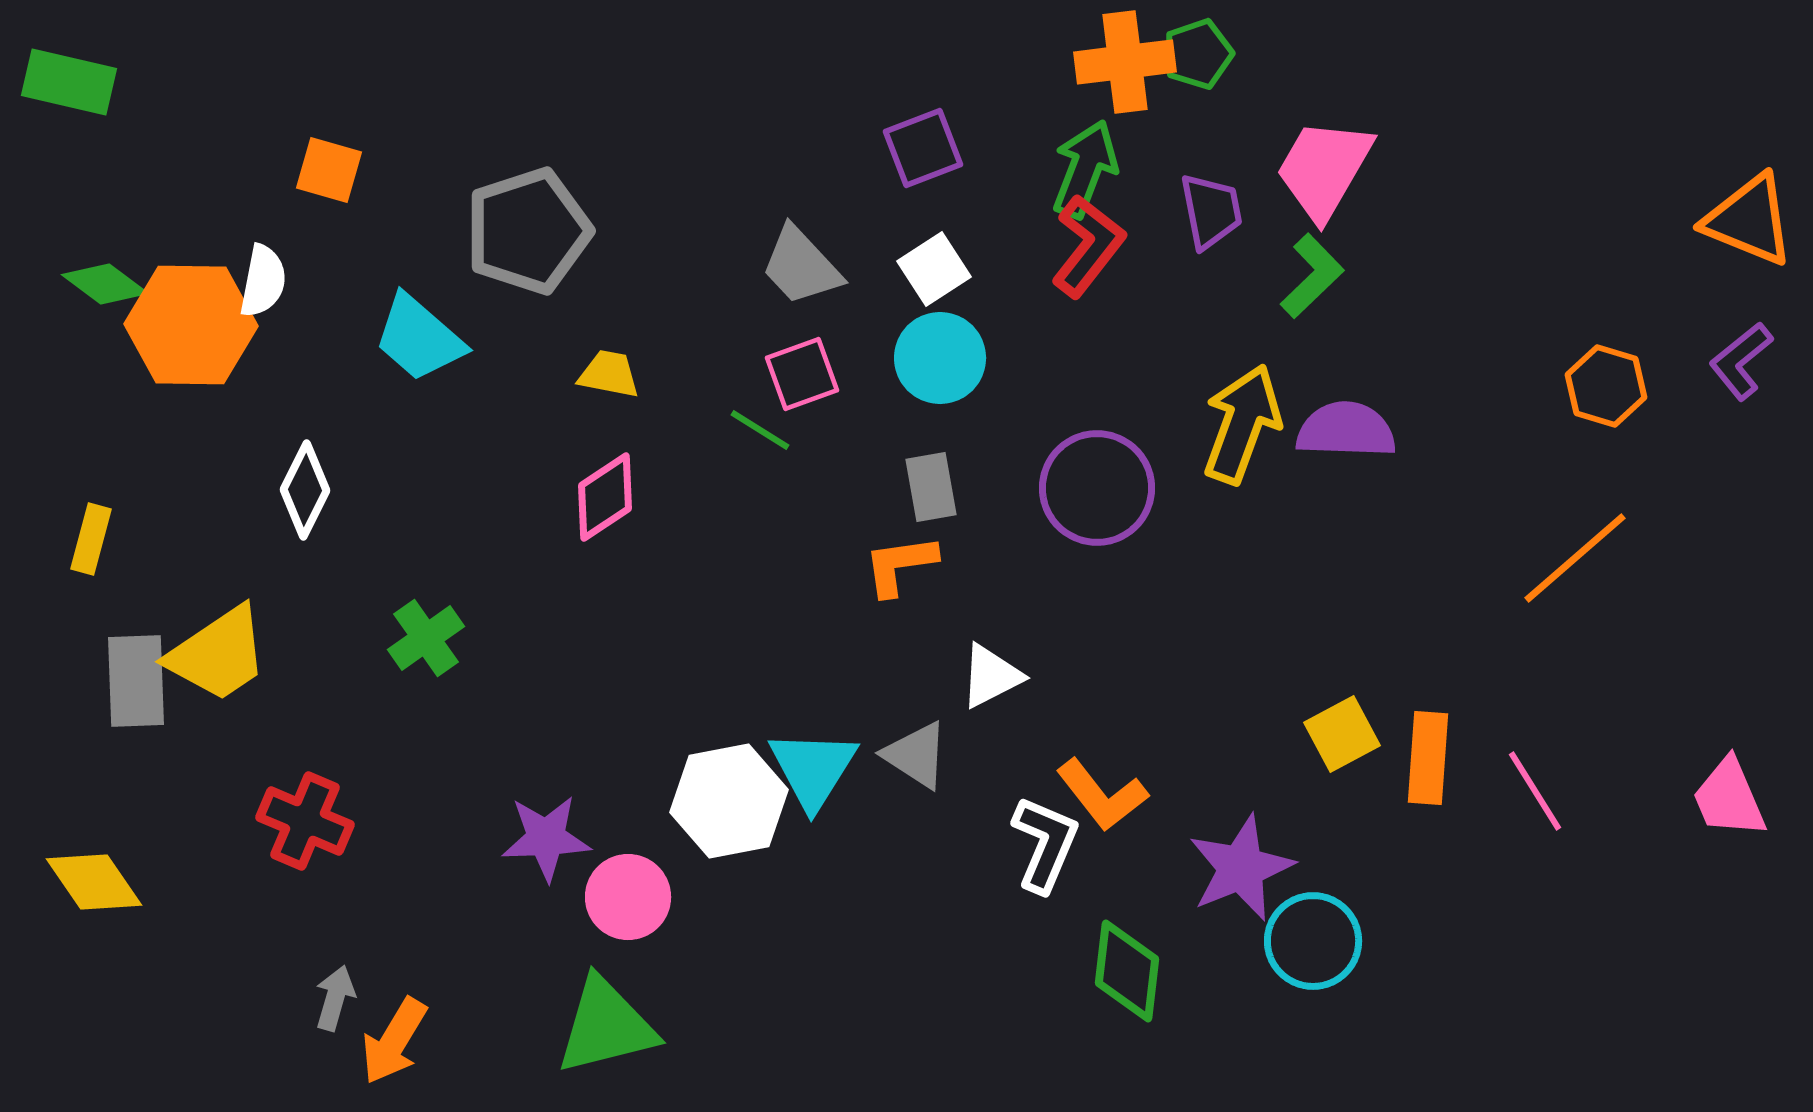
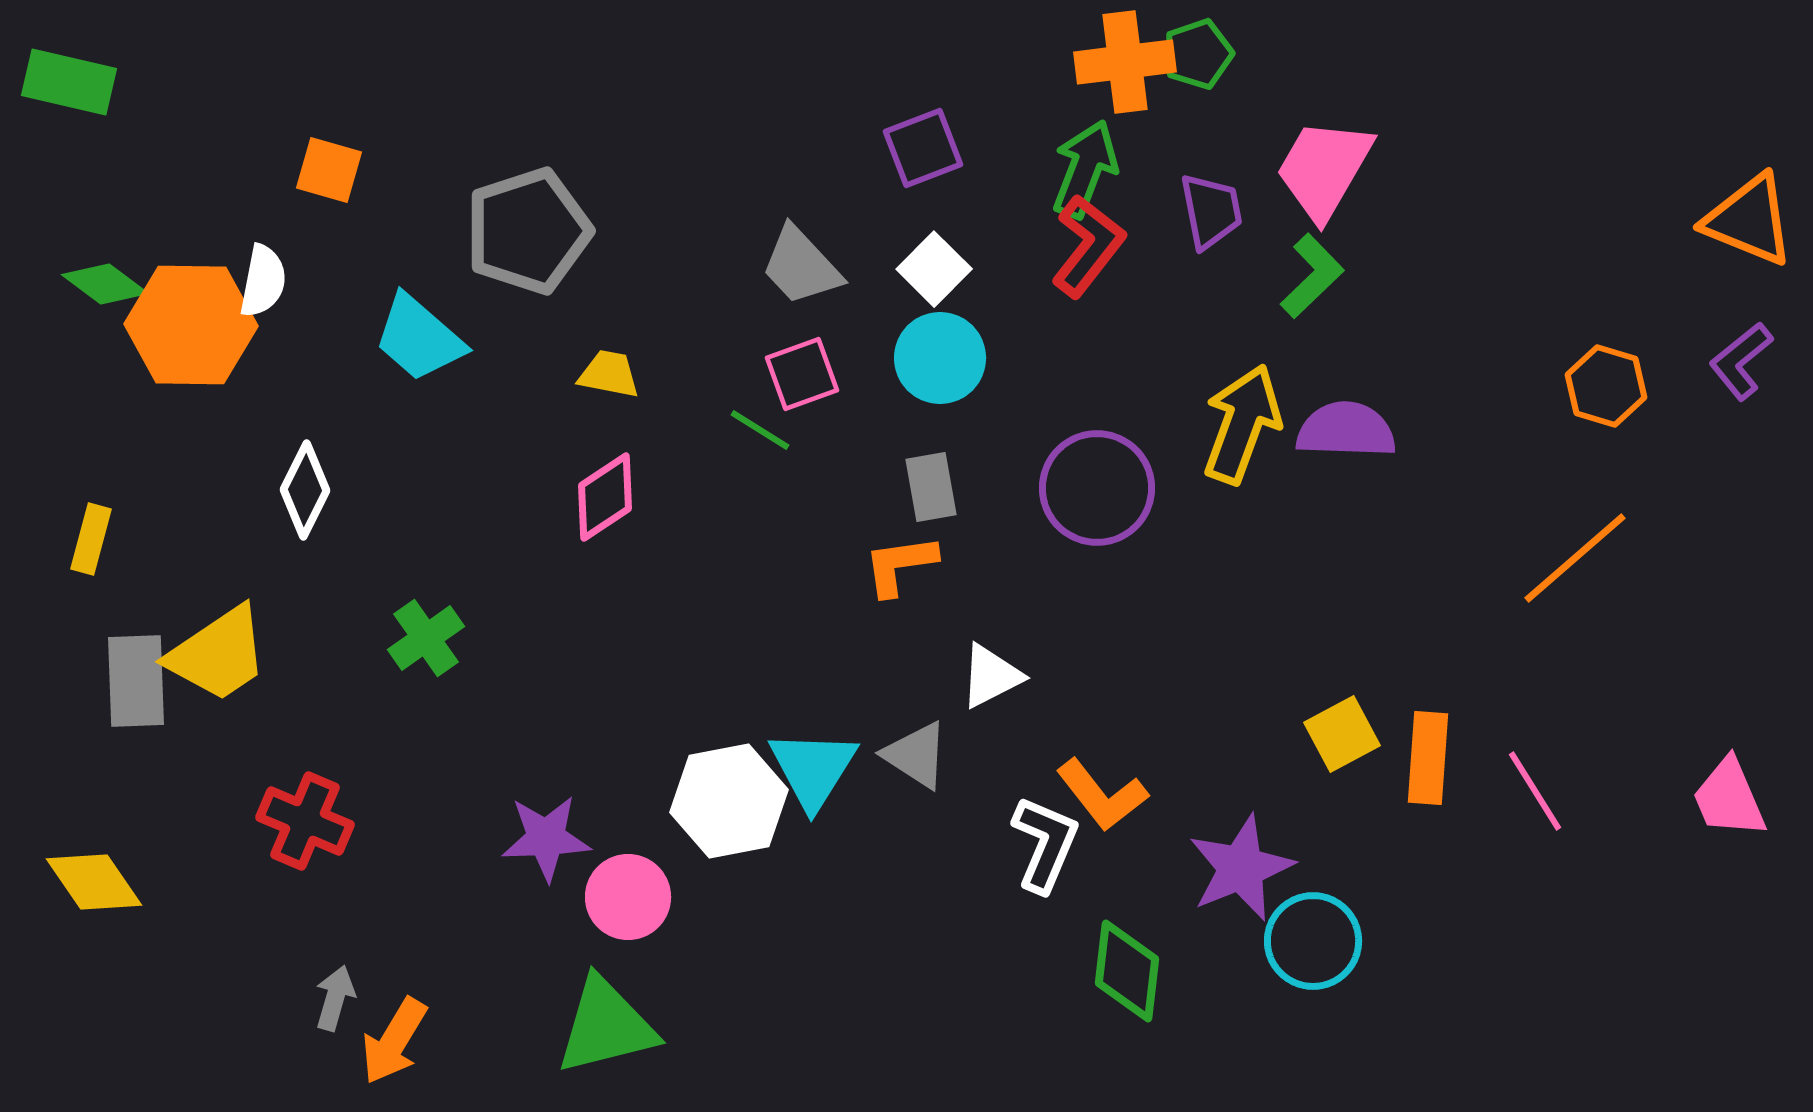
white square at (934, 269): rotated 12 degrees counterclockwise
